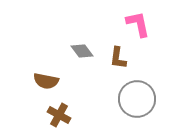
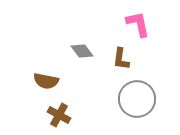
brown L-shape: moved 3 px right, 1 px down
